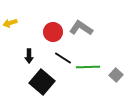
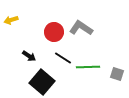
yellow arrow: moved 1 px right, 3 px up
red circle: moved 1 px right
black arrow: rotated 56 degrees counterclockwise
gray square: moved 1 px right, 1 px up; rotated 24 degrees counterclockwise
